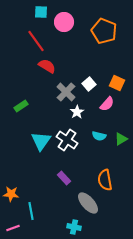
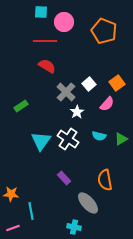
red line: moved 9 px right; rotated 55 degrees counterclockwise
orange square: rotated 28 degrees clockwise
white cross: moved 1 px right, 1 px up
